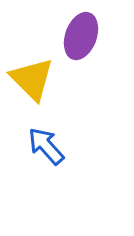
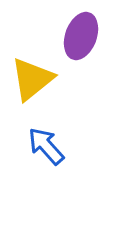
yellow triangle: rotated 36 degrees clockwise
